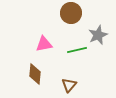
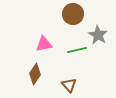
brown circle: moved 2 px right, 1 px down
gray star: rotated 18 degrees counterclockwise
brown diamond: rotated 30 degrees clockwise
brown triangle: rotated 21 degrees counterclockwise
